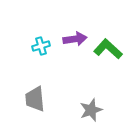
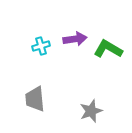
green L-shape: rotated 12 degrees counterclockwise
gray star: moved 1 px down
